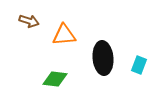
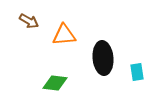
brown arrow: rotated 12 degrees clockwise
cyan rectangle: moved 2 px left, 7 px down; rotated 30 degrees counterclockwise
green diamond: moved 4 px down
